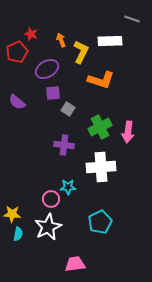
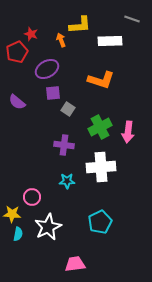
yellow L-shape: moved 1 px left, 27 px up; rotated 60 degrees clockwise
cyan star: moved 1 px left, 6 px up
pink circle: moved 19 px left, 2 px up
